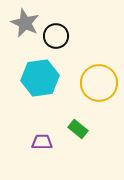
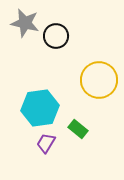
gray star: rotated 12 degrees counterclockwise
cyan hexagon: moved 30 px down
yellow circle: moved 3 px up
purple trapezoid: moved 4 px right, 1 px down; rotated 60 degrees counterclockwise
